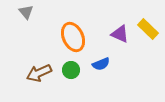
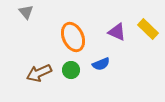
purple triangle: moved 3 px left, 2 px up
